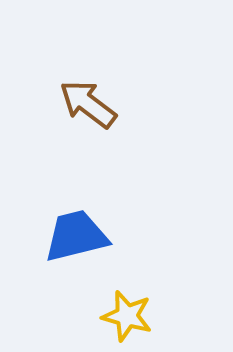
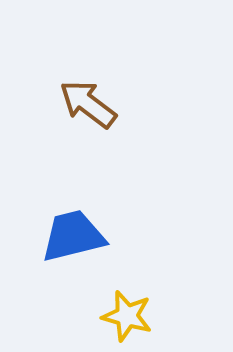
blue trapezoid: moved 3 px left
